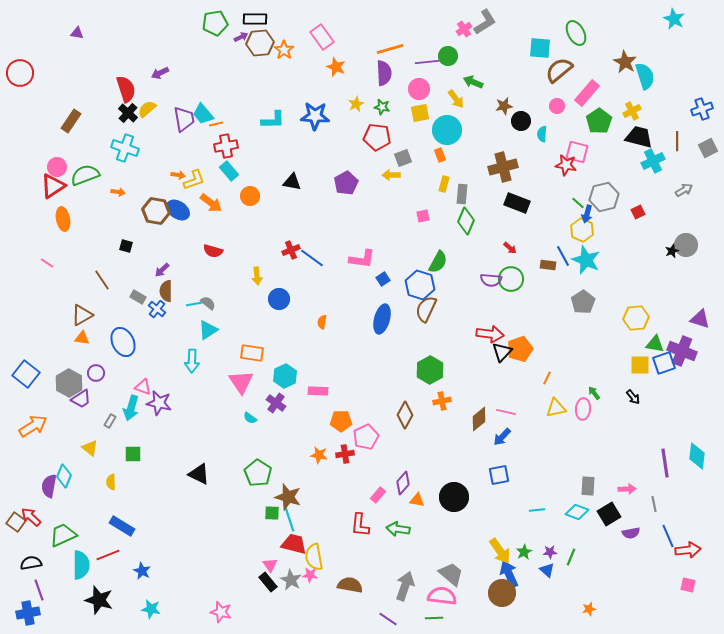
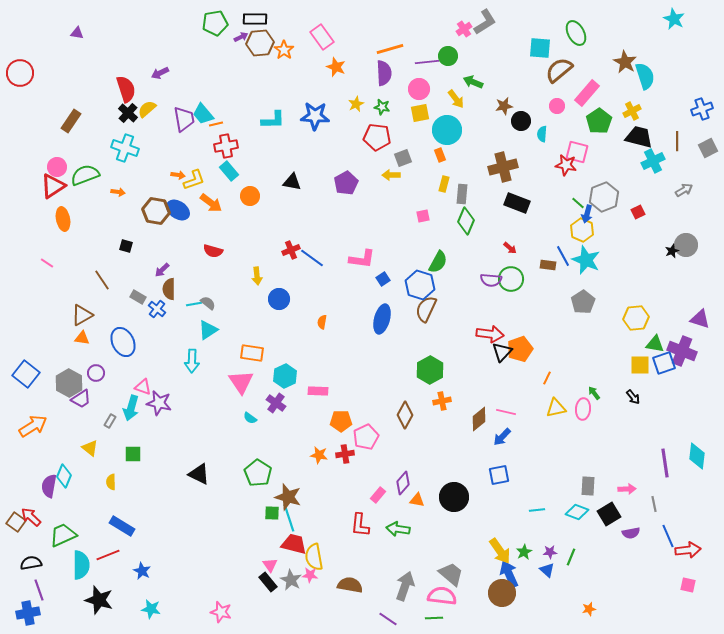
gray hexagon at (604, 197): rotated 8 degrees counterclockwise
brown semicircle at (166, 291): moved 3 px right, 2 px up
